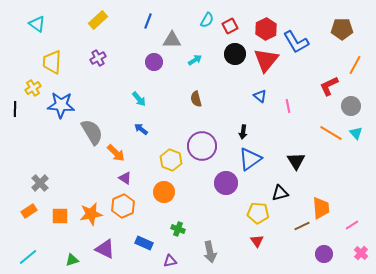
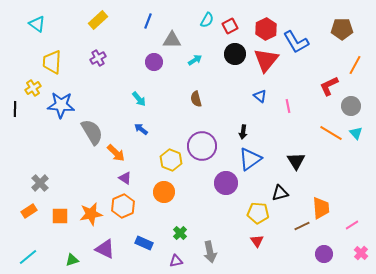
green cross at (178, 229): moved 2 px right, 4 px down; rotated 24 degrees clockwise
purple triangle at (170, 261): moved 6 px right
